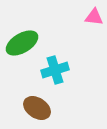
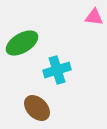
cyan cross: moved 2 px right
brown ellipse: rotated 12 degrees clockwise
